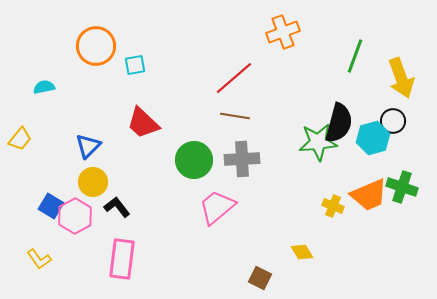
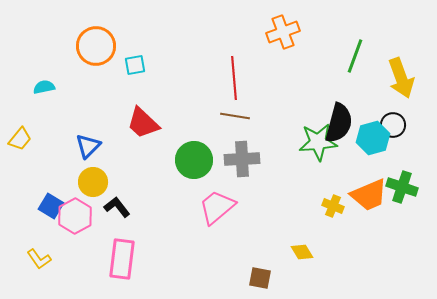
red line: rotated 54 degrees counterclockwise
black circle: moved 4 px down
brown square: rotated 15 degrees counterclockwise
